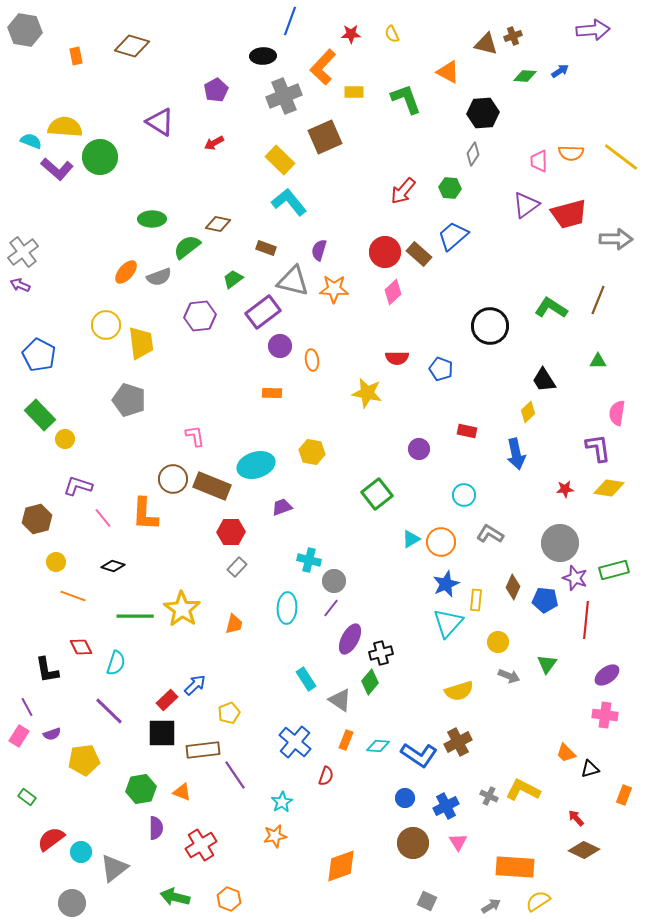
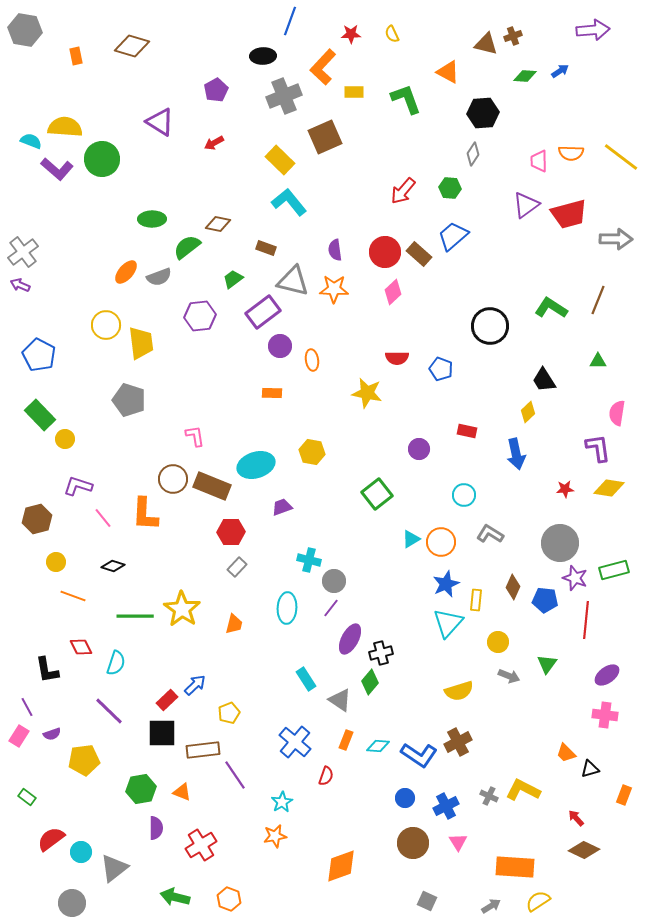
green circle at (100, 157): moved 2 px right, 2 px down
purple semicircle at (319, 250): moved 16 px right; rotated 25 degrees counterclockwise
